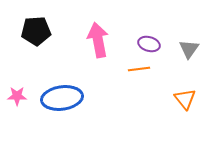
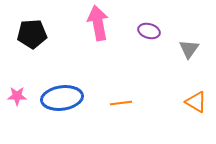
black pentagon: moved 4 px left, 3 px down
pink arrow: moved 17 px up
purple ellipse: moved 13 px up
orange line: moved 18 px left, 34 px down
orange triangle: moved 11 px right, 3 px down; rotated 20 degrees counterclockwise
